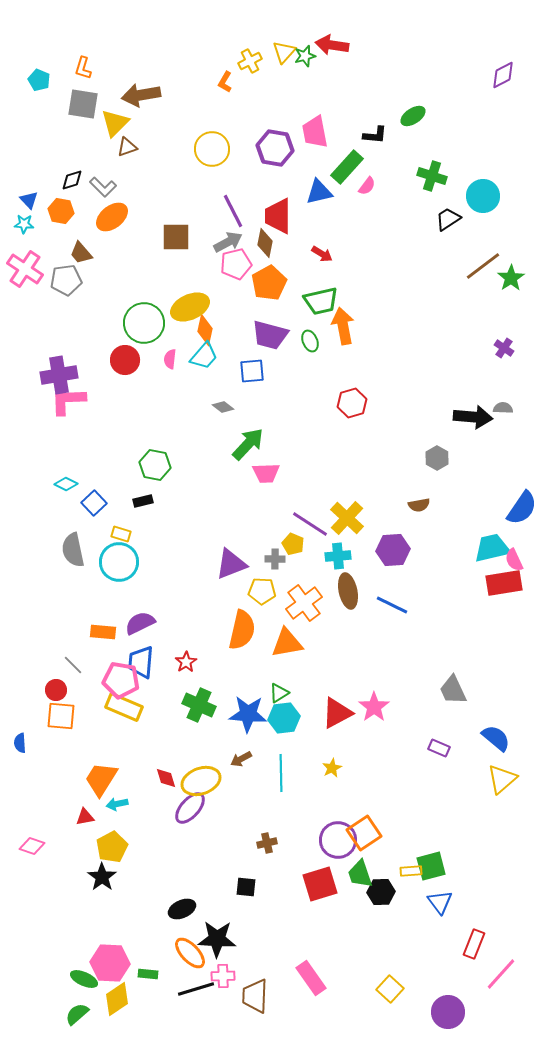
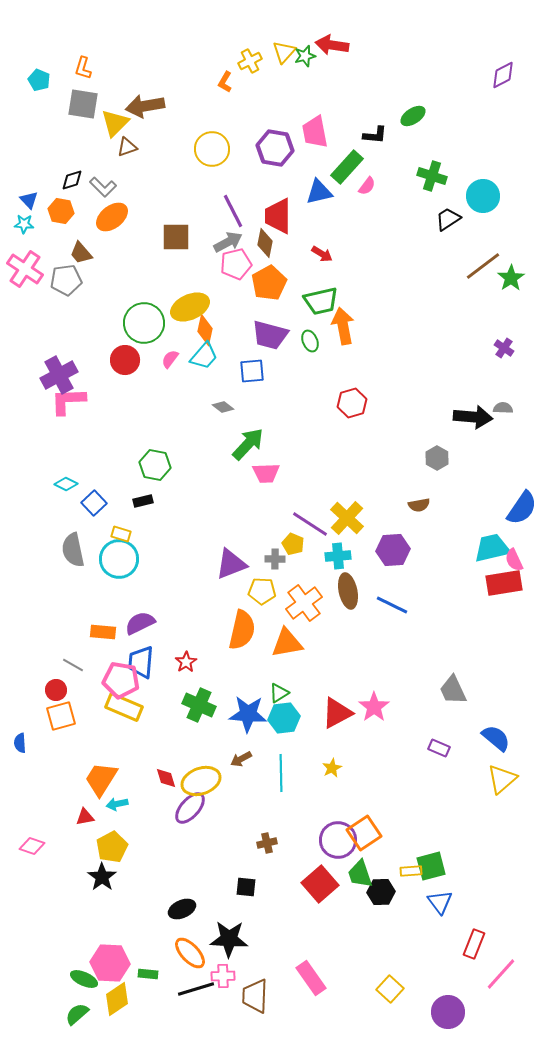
brown arrow at (141, 95): moved 4 px right, 11 px down
pink semicircle at (170, 359): rotated 30 degrees clockwise
purple cross at (59, 375): rotated 18 degrees counterclockwise
cyan circle at (119, 562): moved 3 px up
gray line at (73, 665): rotated 15 degrees counterclockwise
orange square at (61, 716): rotated 20 degrees counterclockwise
red square at (320, 884): rotated 24 degrees counterclockwise
black star at (217, 939): moved 12 px right
